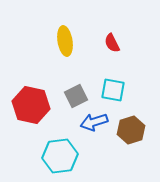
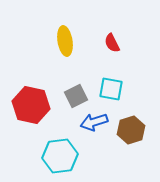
cyan square: moved 2 px left, 1 px up
